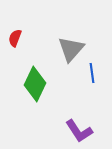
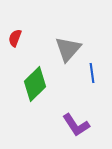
gray triangle: moved 3 px left
green diamond: rotated 20 degrees clockwise
purple L-shape: moved 3 px left, 6 px up
